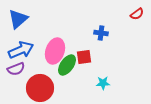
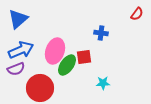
red semicircle: rotated 16 degrees counterclockwise
